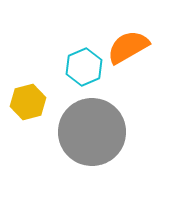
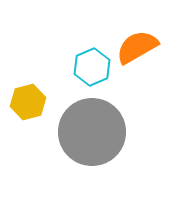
orange semicircle: moved 9 px right
cyan hexagon: moved 8 px right
